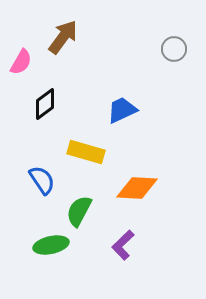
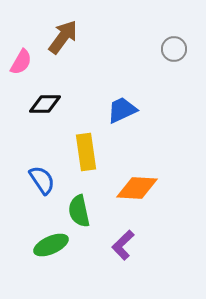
black diamond: rotated 36 degrees clockwise
yellow rectangle: rotated 66 degrees clockwise
green semicircle: rotated 40 degrees counterclockwise
green ellipse: rotated 12 degrees counterclockwise
